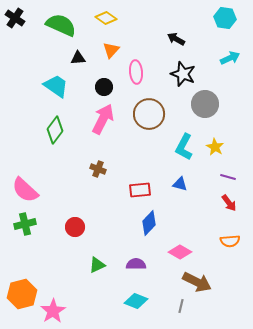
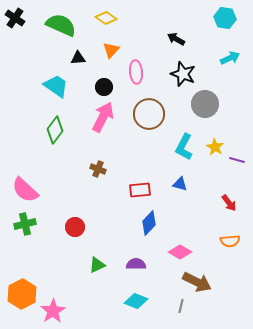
pink arrow: moved 2 px up
purple line: moved 9 px right, 17 px up
orange hexagon: rotated 12 degrees counterclockwise
